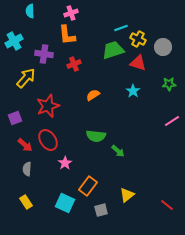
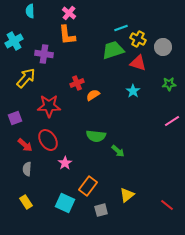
pink cross: moved 2 px left; rotated 32 degrees counterclockwise
red cross: moved 3 px right, 19 px down
red star: moved 1 px right; rotated 20 degrees clockwise
